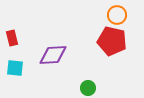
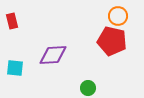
orange circle: moved 1 px right, 1 px down
red rectangle: moved 17 px up
